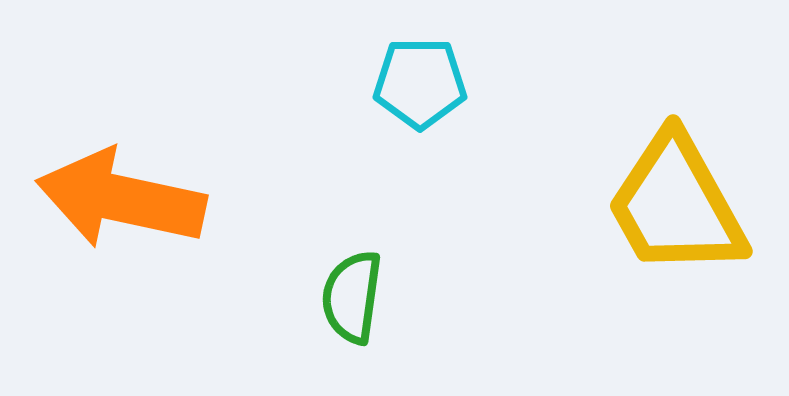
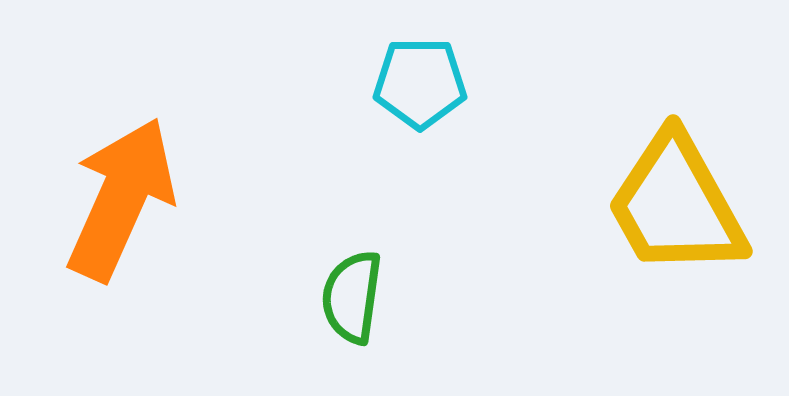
orange arrow: rotated 102 degrees clockwise
